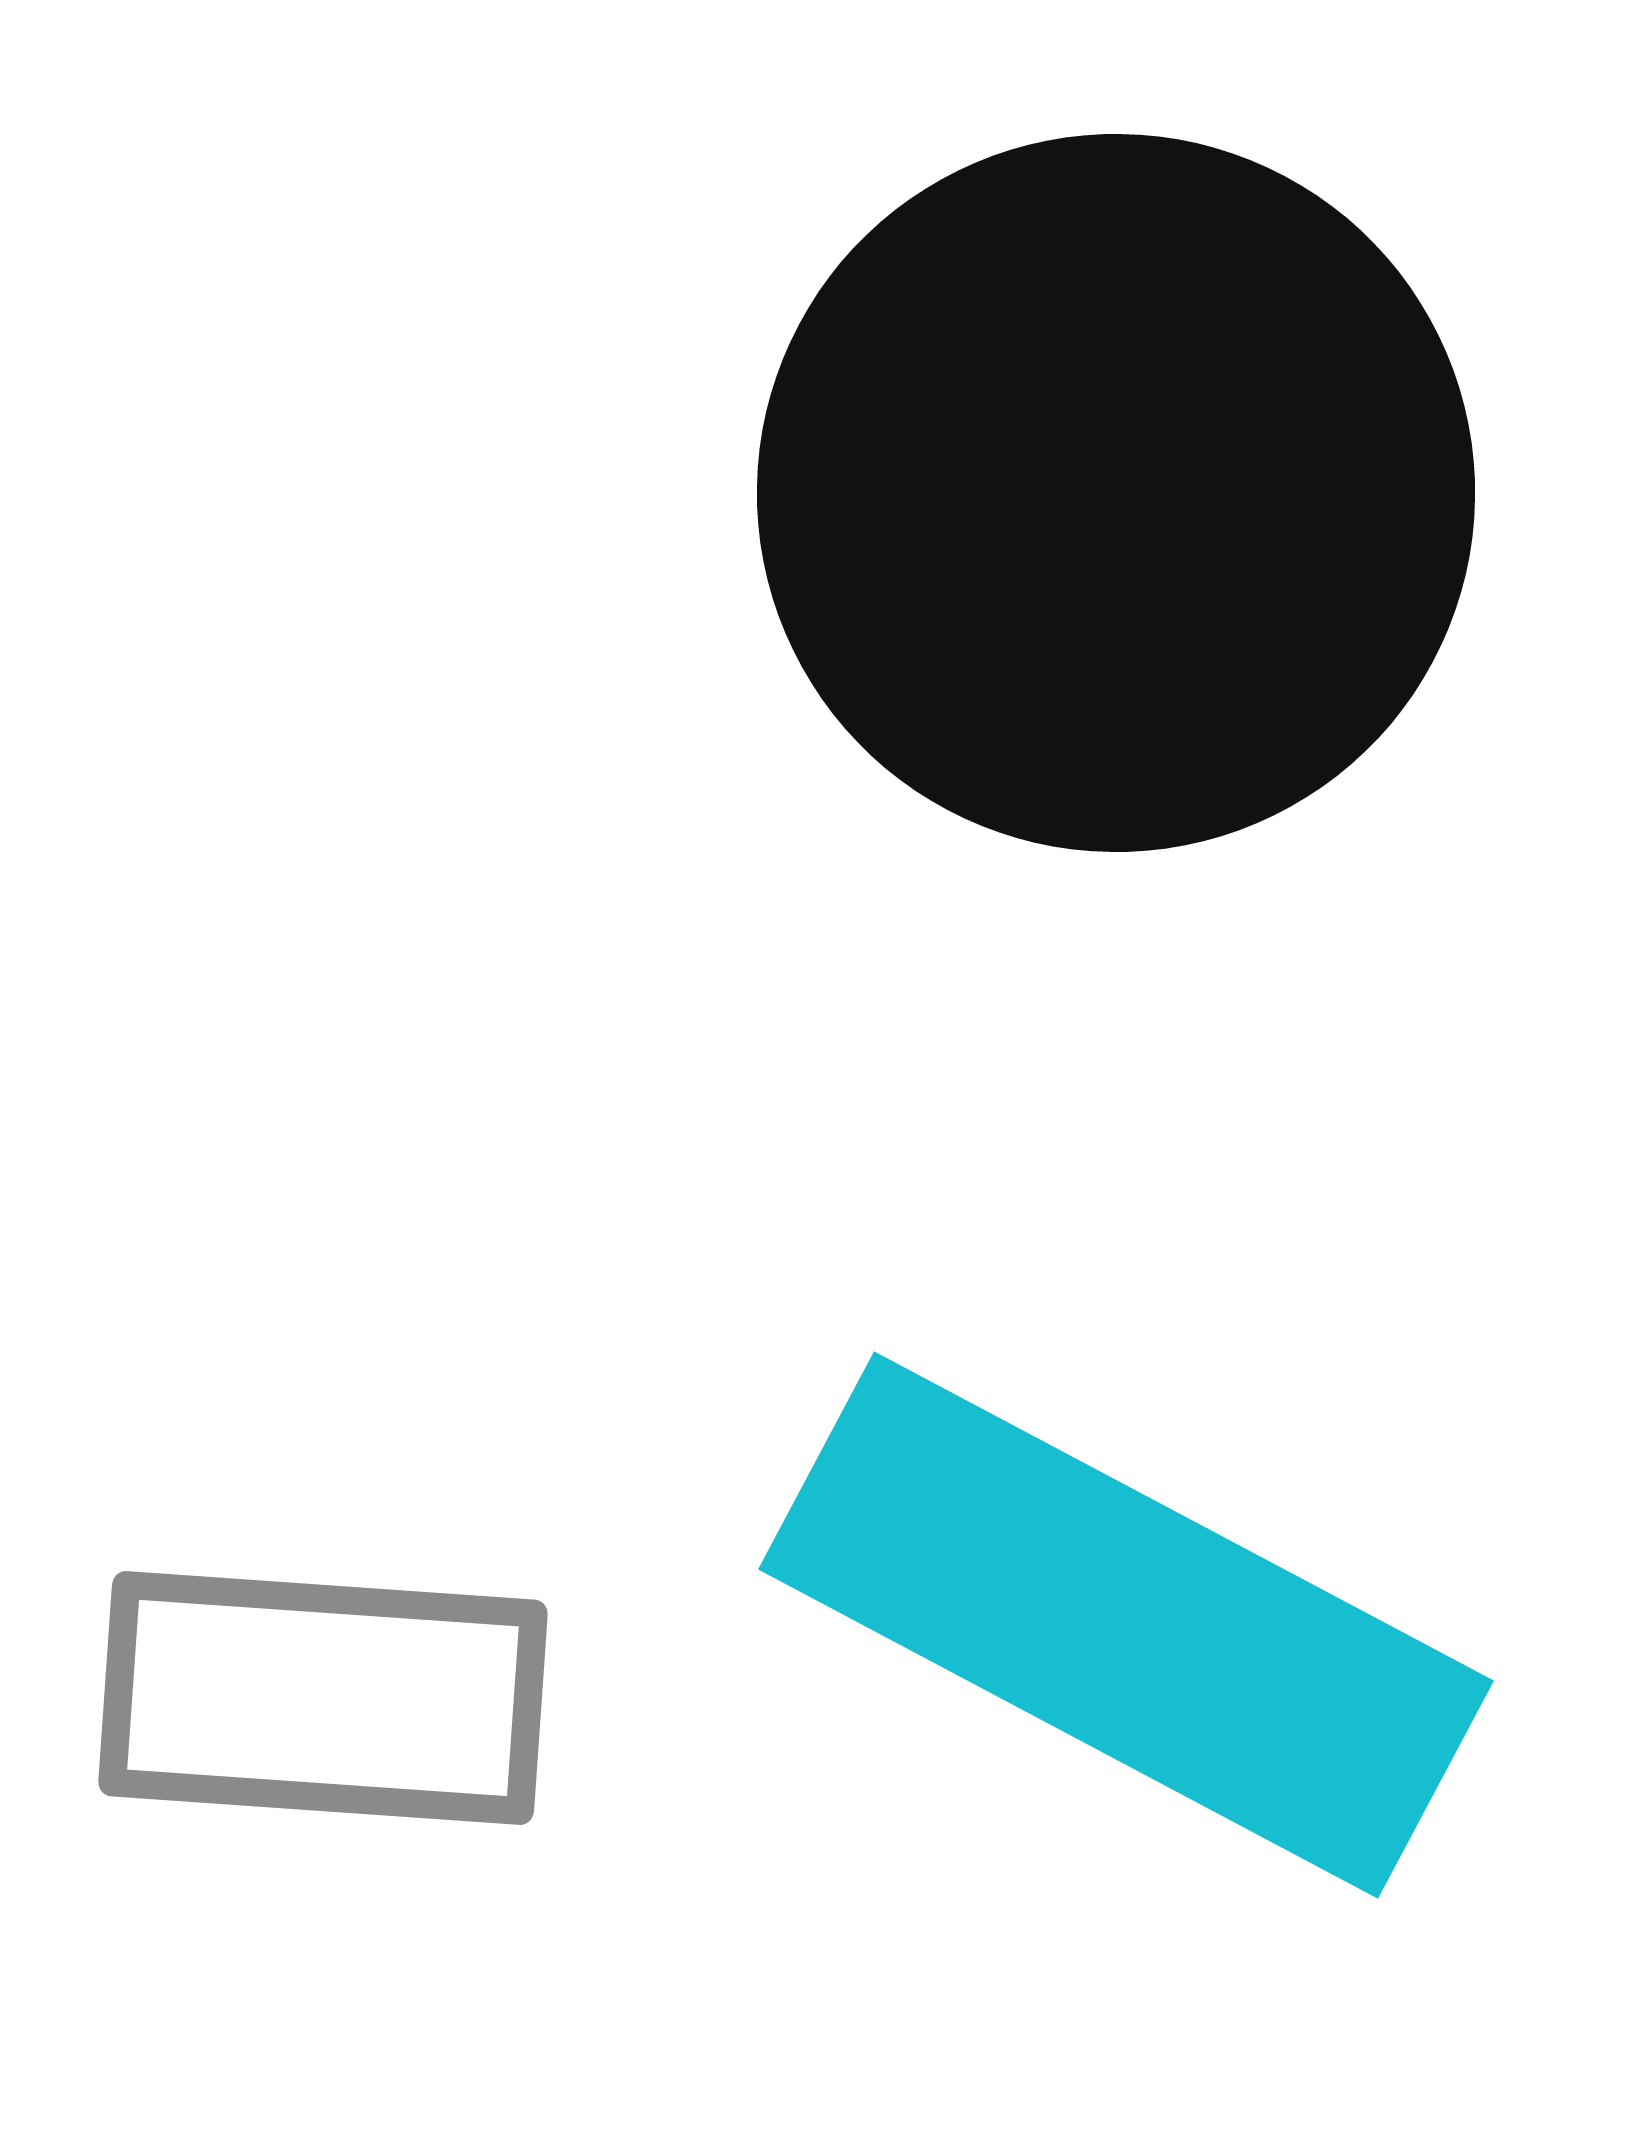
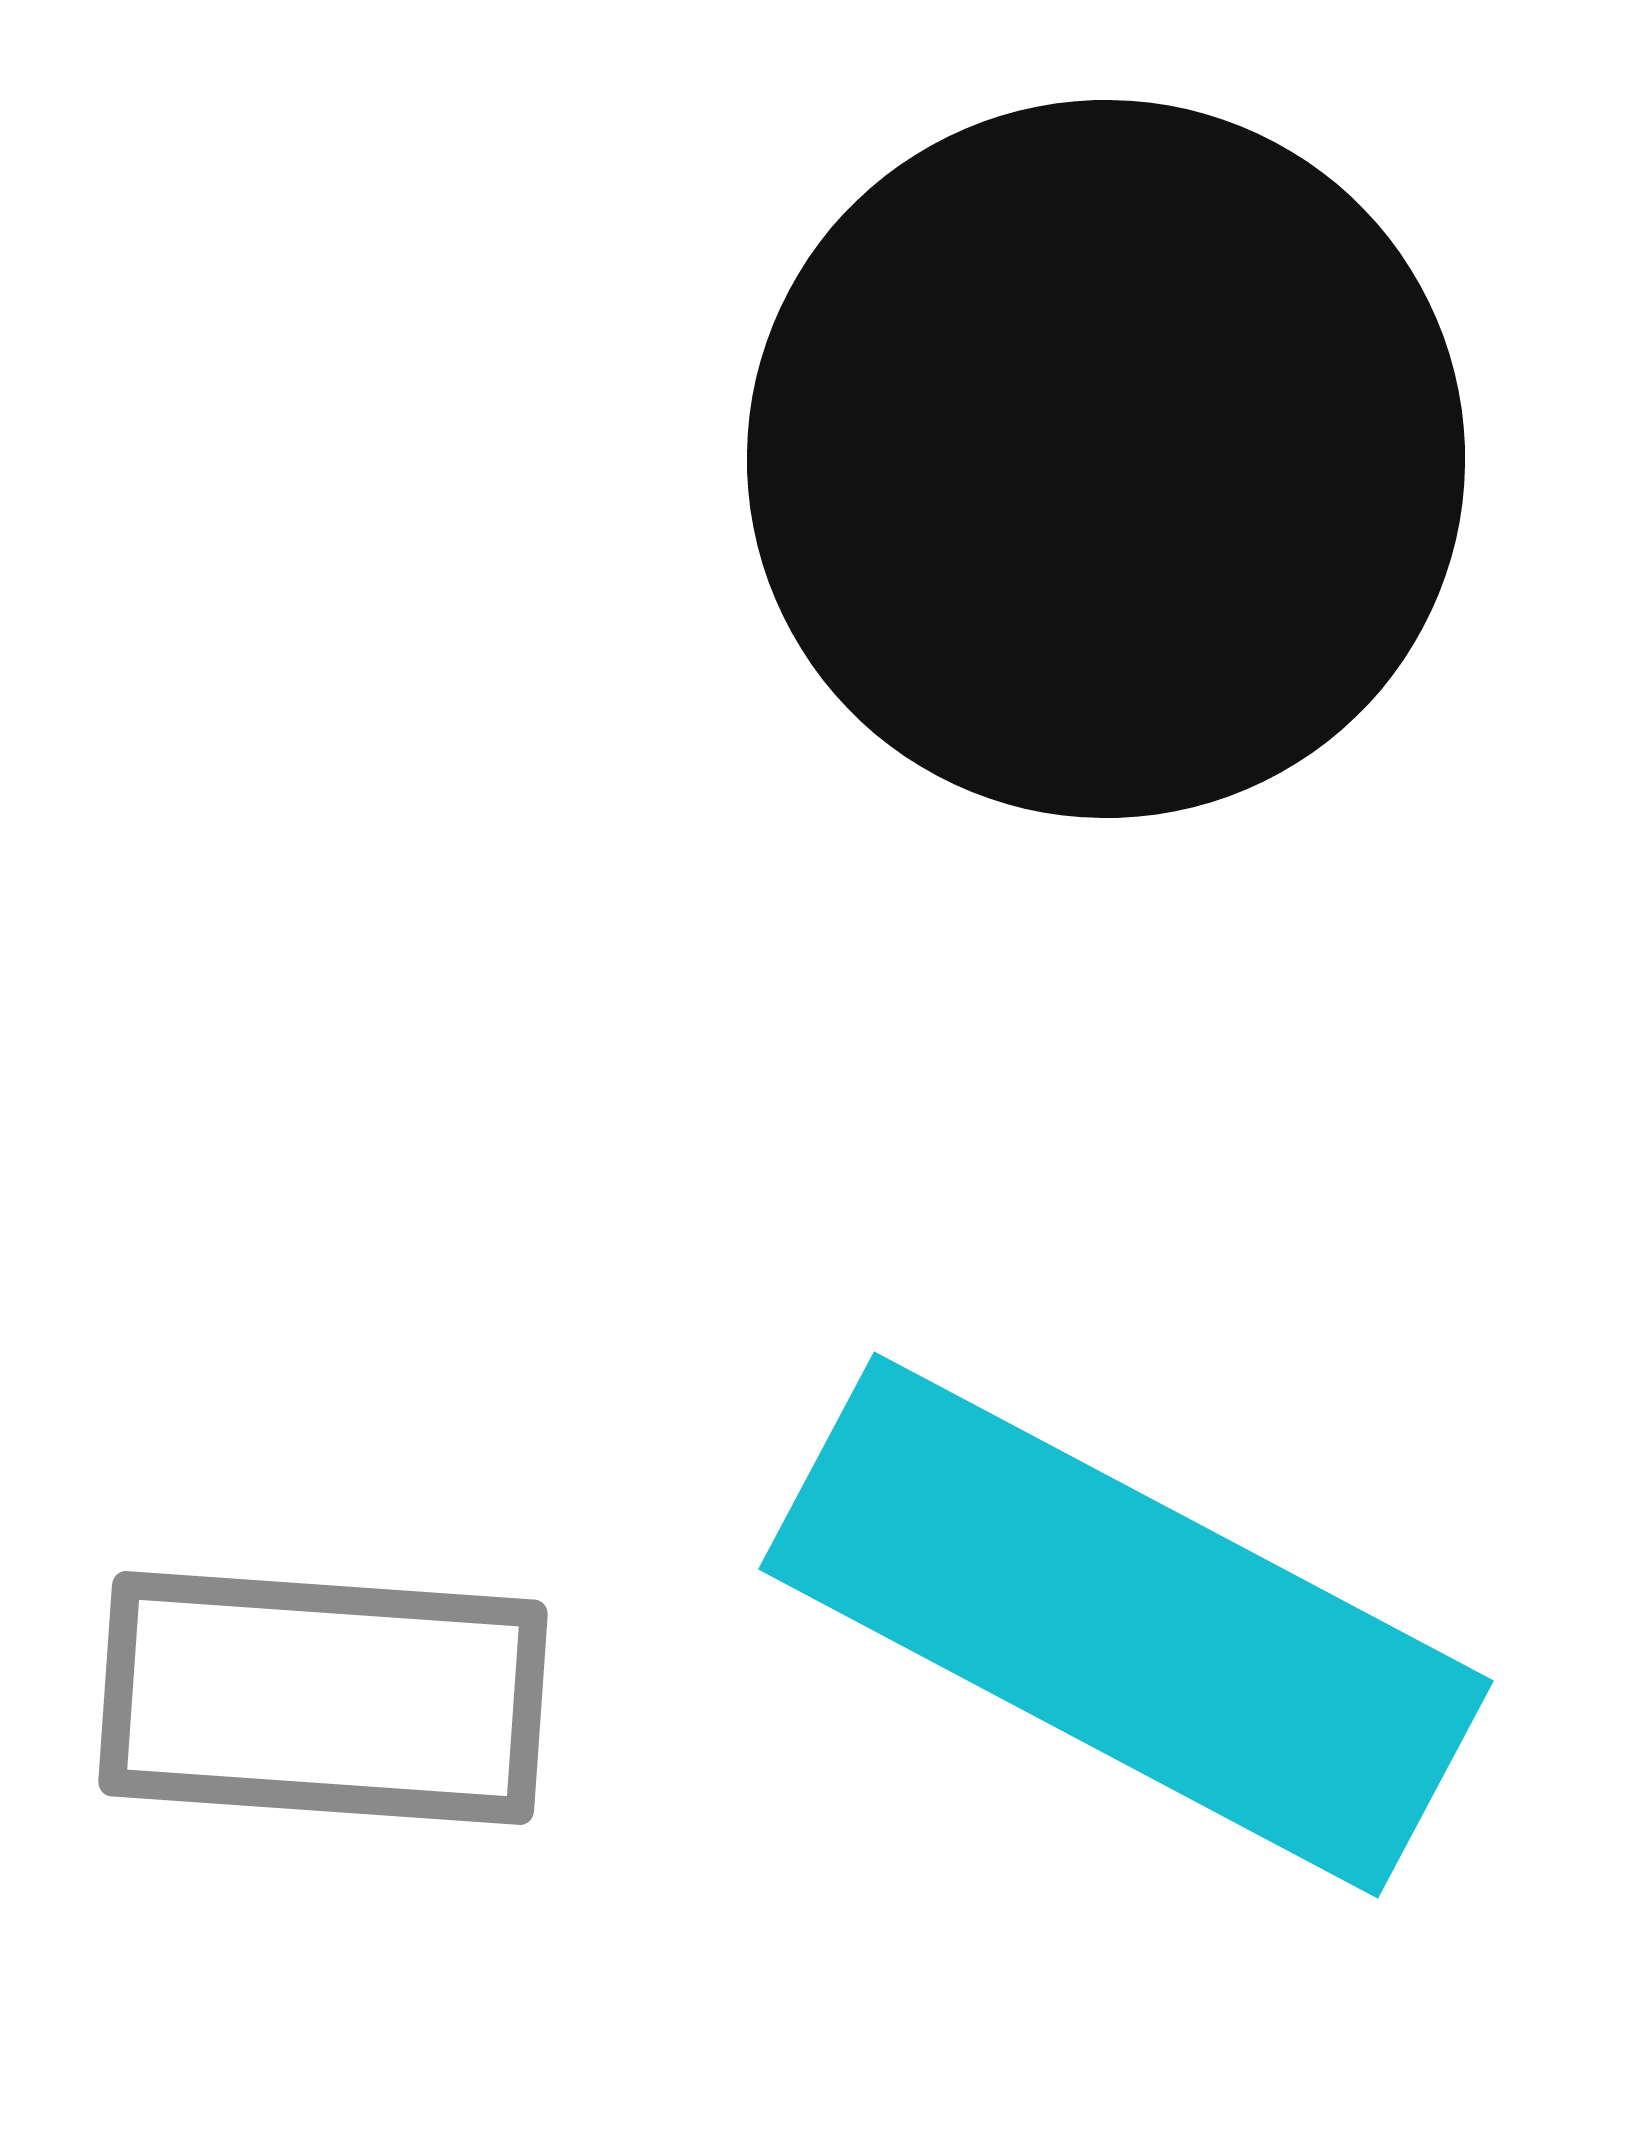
black circle: moved 10 px left, 34 px up
